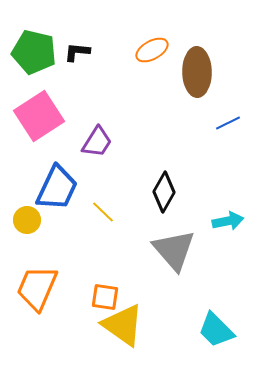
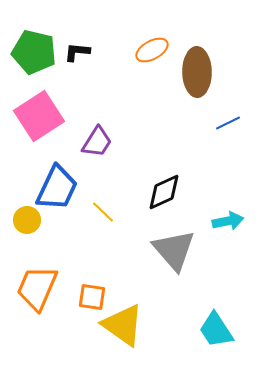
black diamond: rotated 36 degrees clockwise
orange square: moved 13 px left
cyan trapezoid: rotated 12 degrees clockwise
